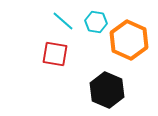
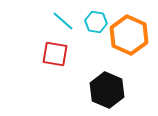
orange hexagon: moved 5 px up
